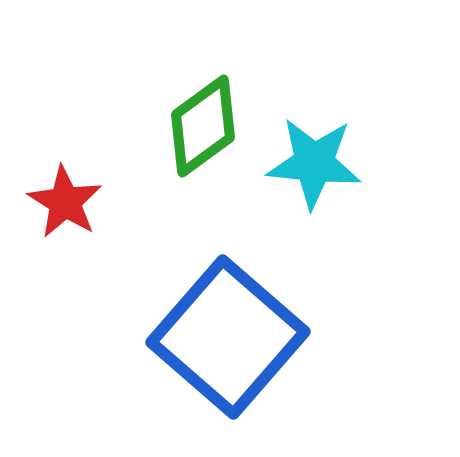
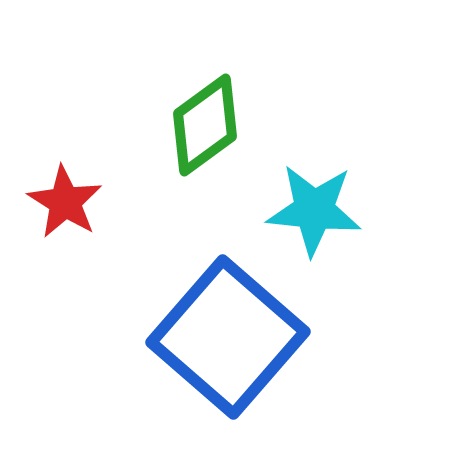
green diamond: moved 2 px right, 1 px up
cyan star: moved 47 px down
